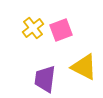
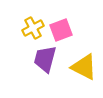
yellow cross: rotated 10 degrees clockwise
purple trapezoid: moved 20 px up; rotated 8 degrees clockwise
